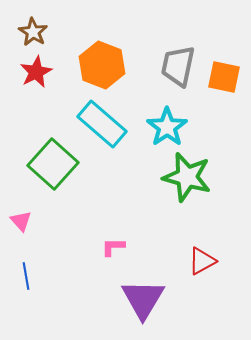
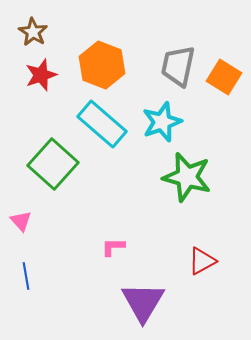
red star: moved 5 px right, 3 px down; rotated 8 degrees clockwise
orange square: rotated 20 degrees clockwise
cyan star: moved 5 px left, 5 px up; rotated 15 degrees clockwise
purple triangle: moved 3 px down
